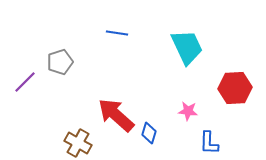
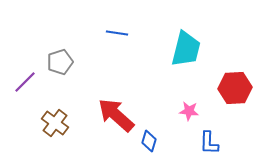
cyan trapezoid: moved 1 px left, 2 px down; rotated 39 degrees clockwise
pink star: moved 1 px right
blue diamond: moved 8 px down
brown cross: moved 23 px left, 20 px up; rotated 8 degrees clockwise
